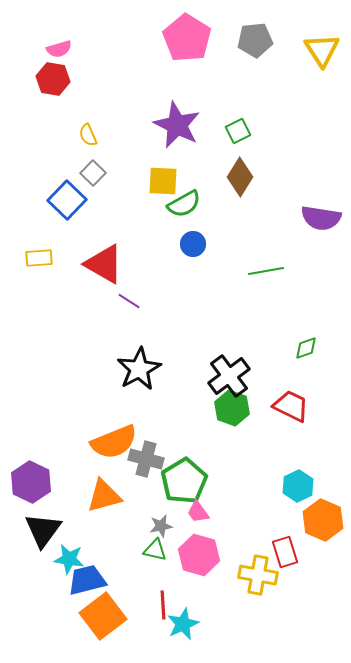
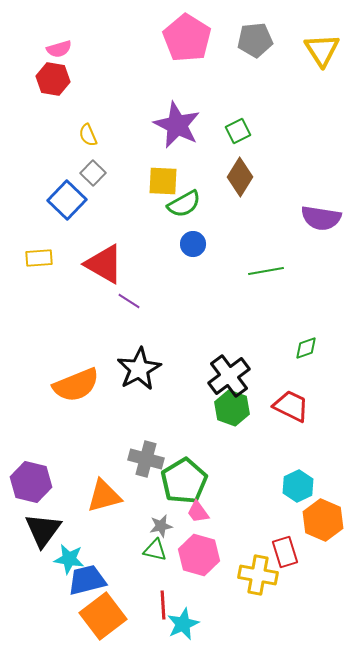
orange semicircle at (114, 442): moved 38 px left, 57 px up
purple hexagon at (31, 482): rotated 12 degrees counterclockwise
